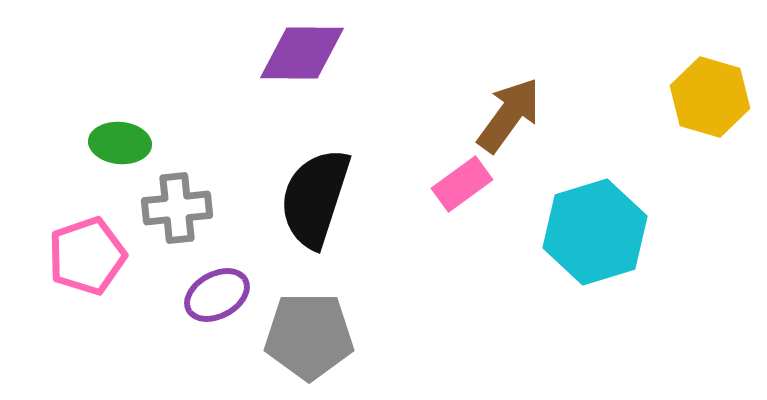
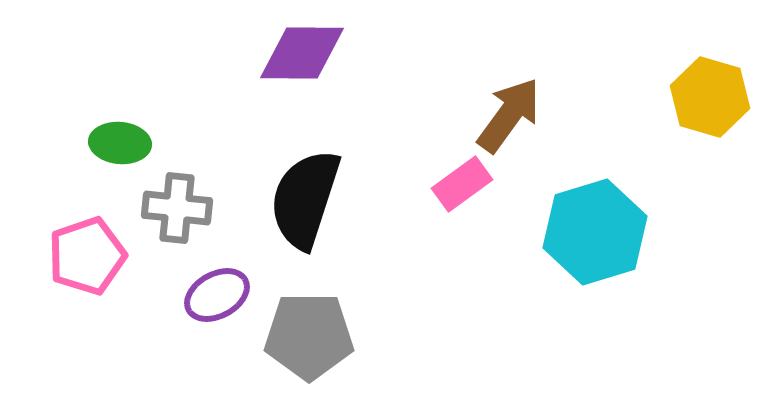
black semicircle: moved 10 px left, 1 px down
gray cross: rotated 12 degrees clockwise
